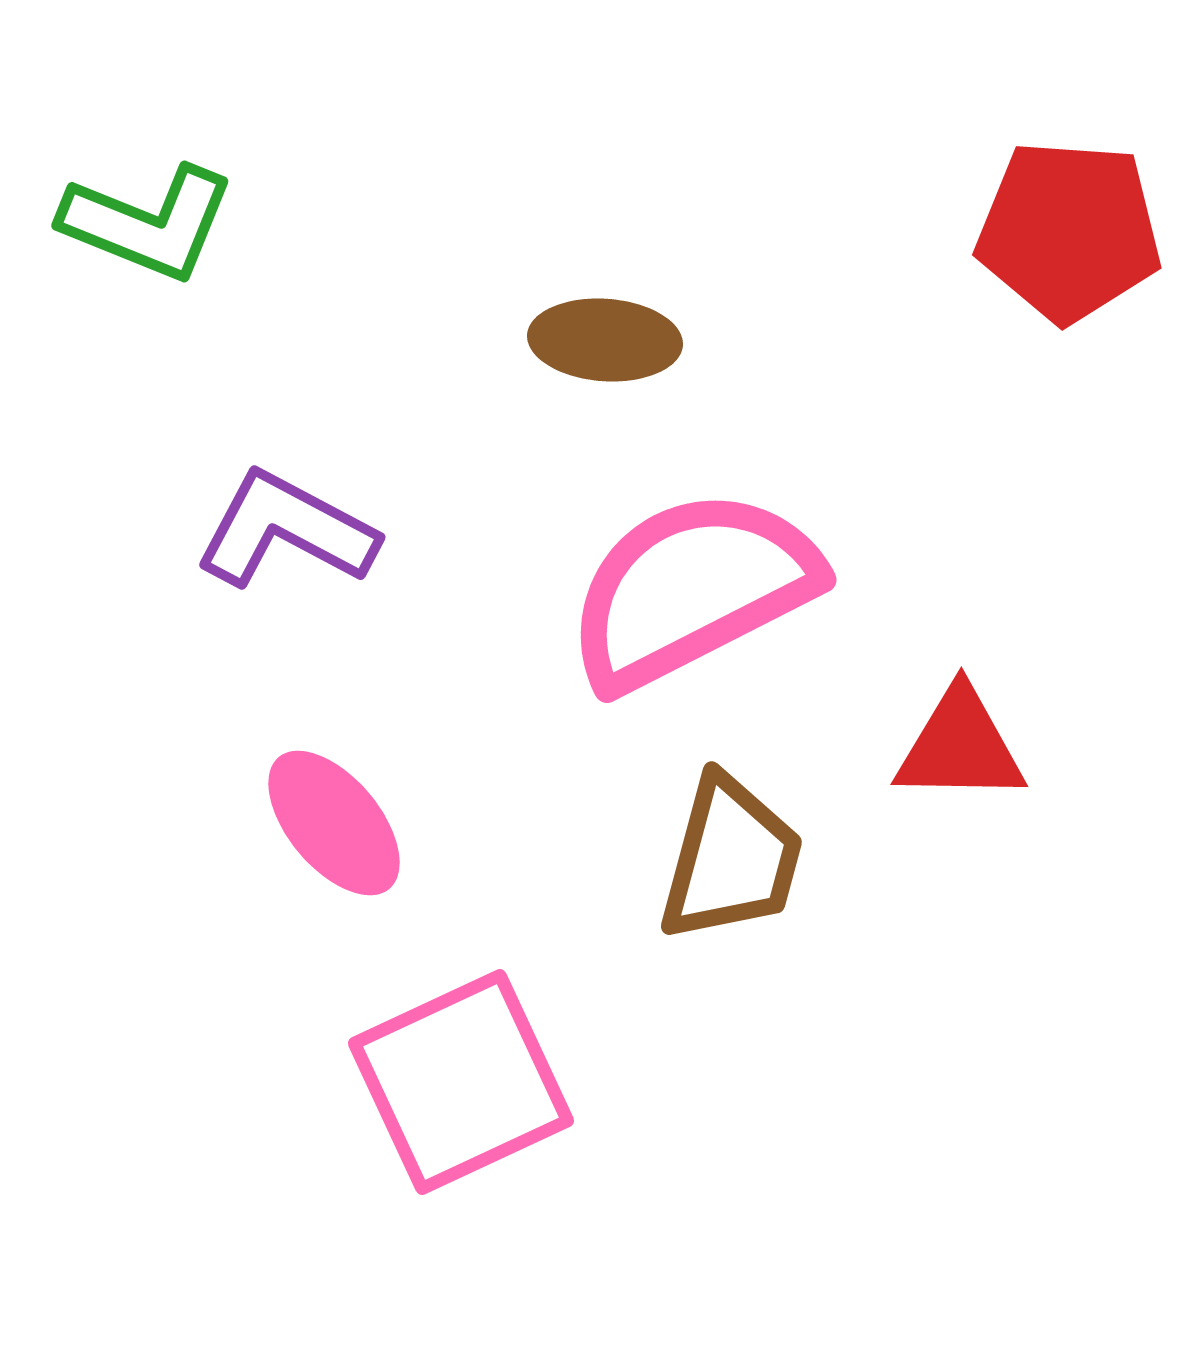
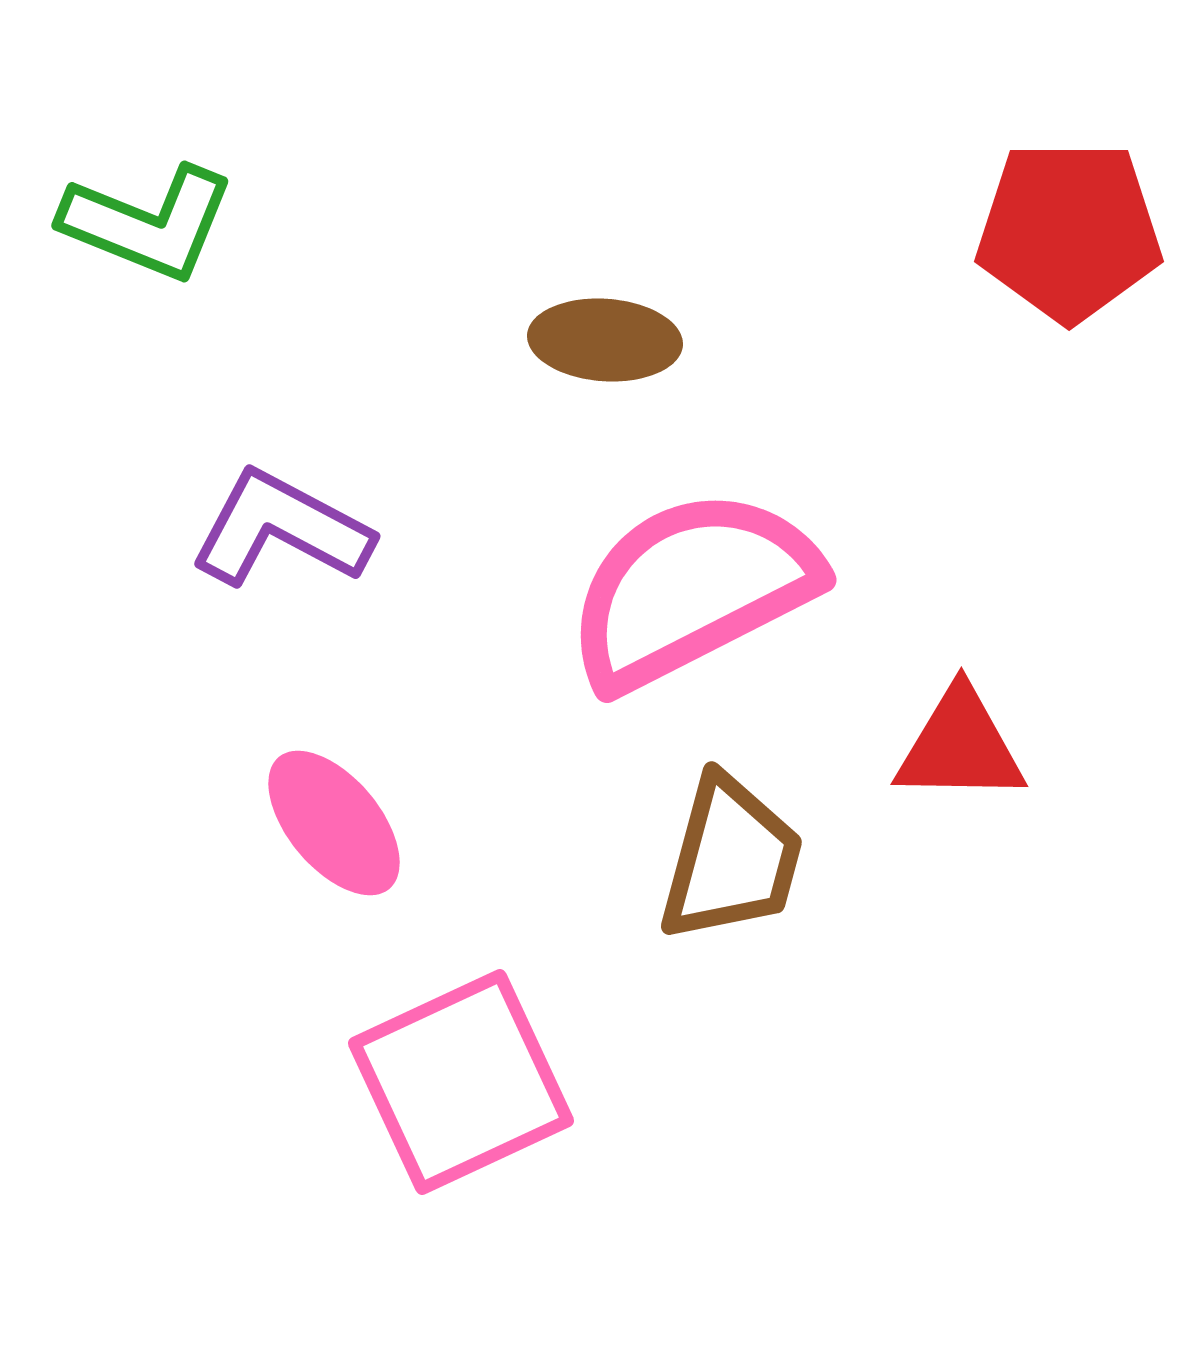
red pentagon: rotated 4 degrees counterclockwise
purple L-shape: moved 5 px left, 1 px up
